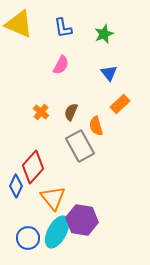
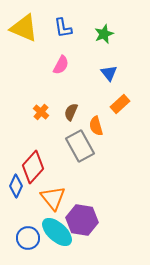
yellow triangle: moved 5 px right, 4 px down
cyan ellipse: rotated 76 degrees counterclockwise
